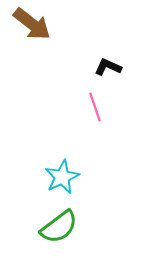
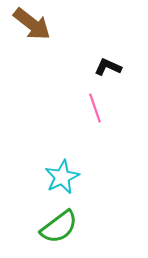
pink line: moved 1 px down
